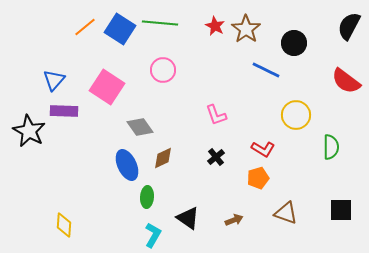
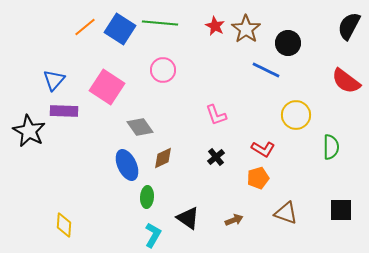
black circle: moved 6 px left
